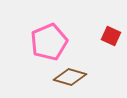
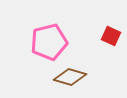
pink pentagon: rotated 9 degrees clockwise
